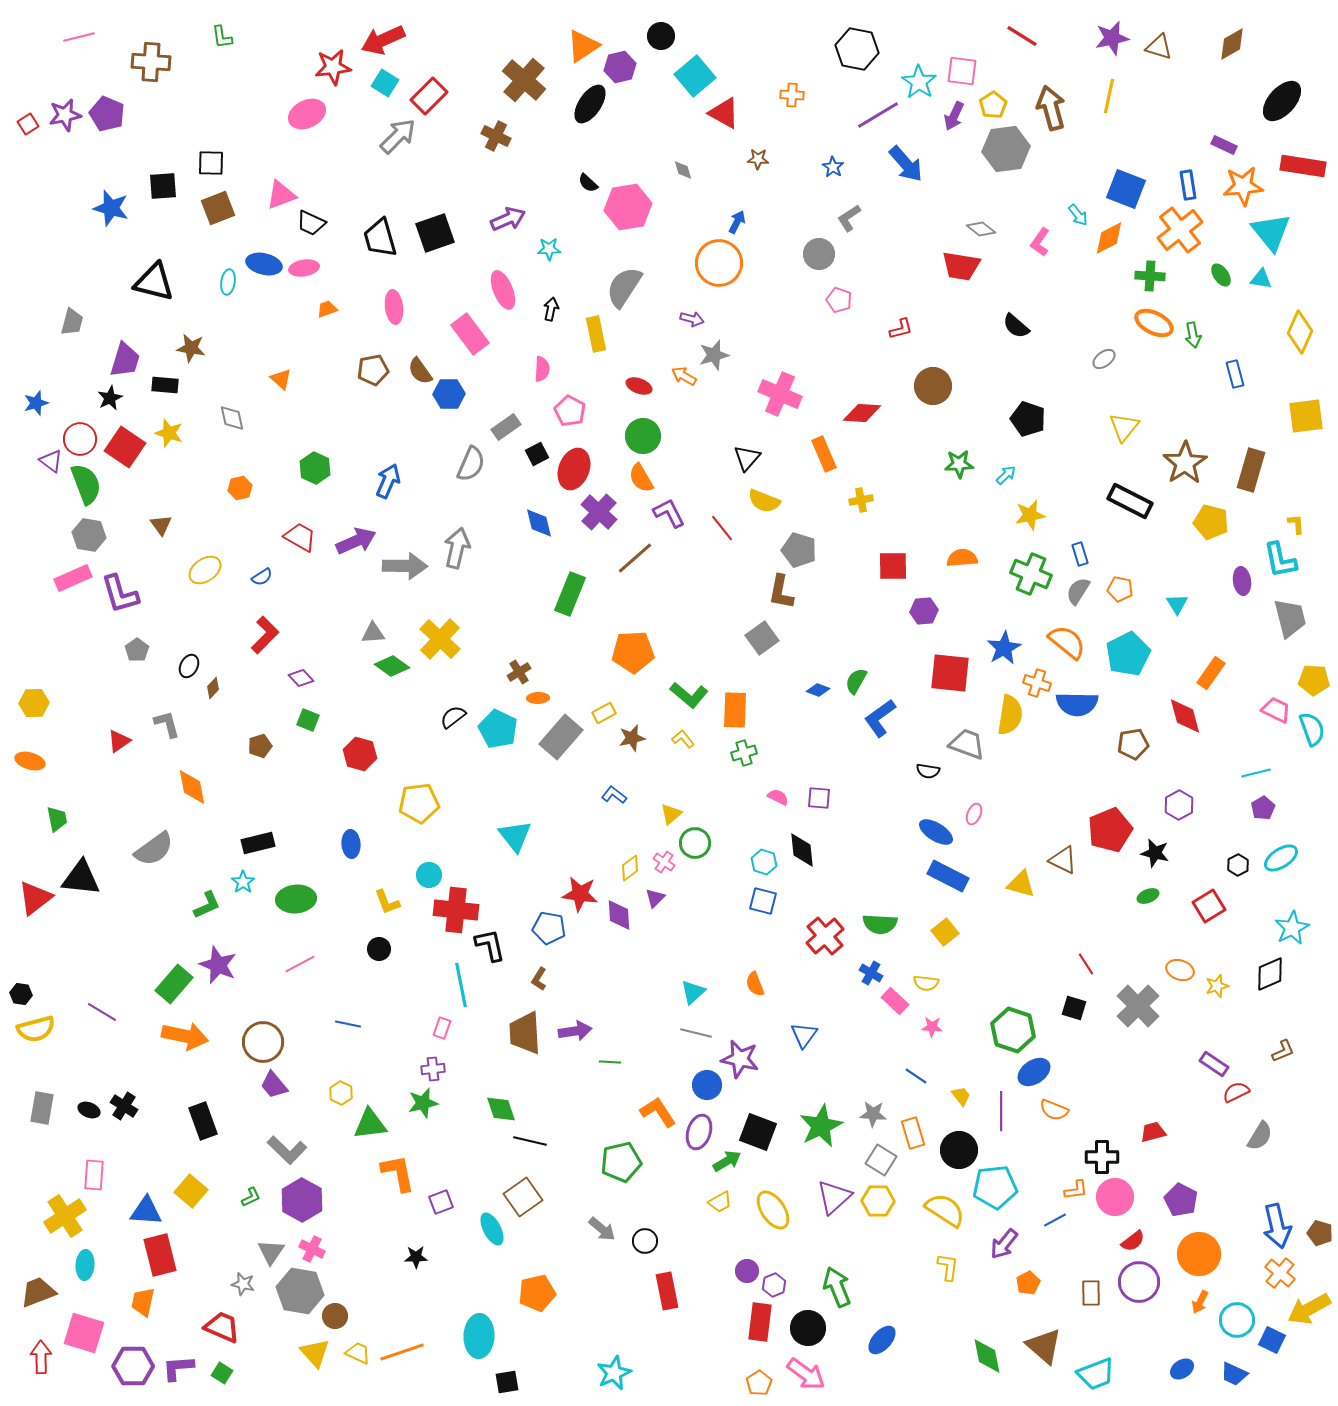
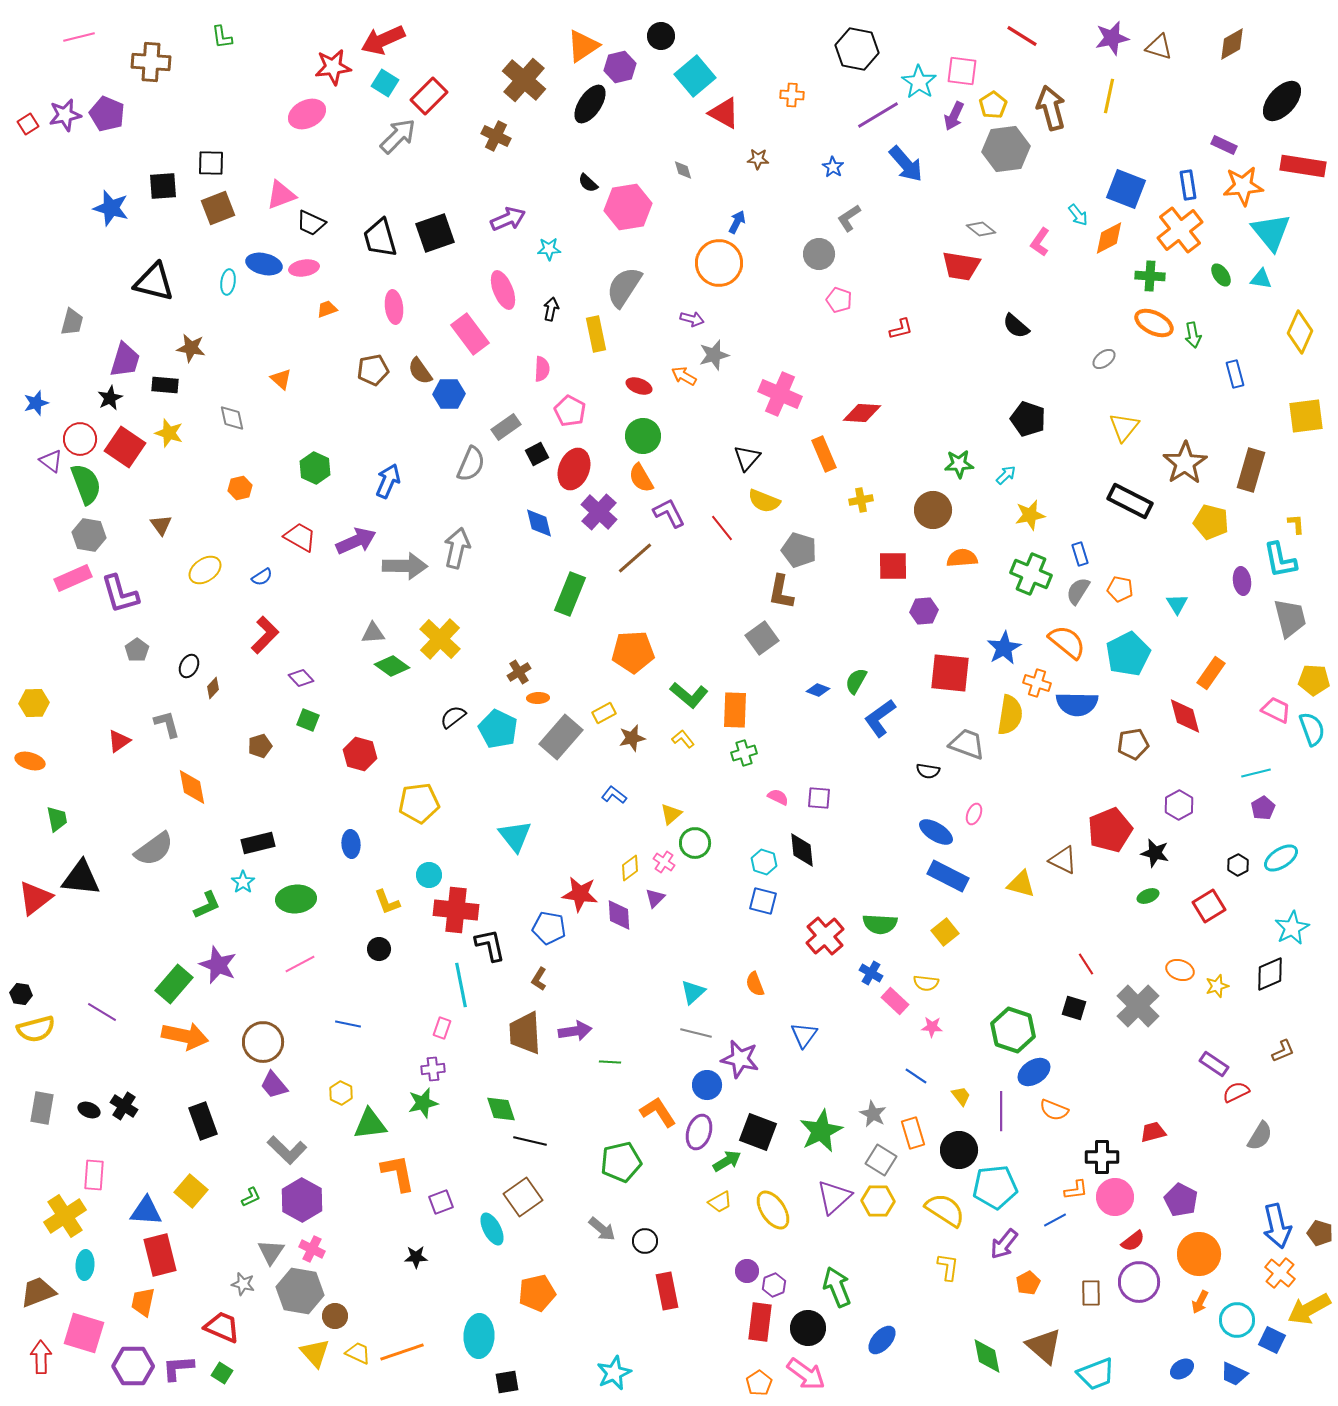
brown circle at (933, 386): moved 124 px down
gray star at (873, 1114): rotated 24 degrees clockwise
green star at (821, 1126): moved 5 px down
